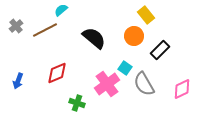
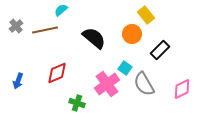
brown line: rotated 15 degrees clockwise
orange circle: moved 2 px left, 2 px up
